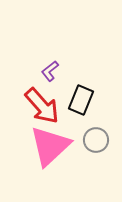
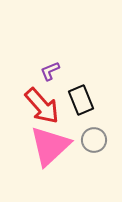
purple L-shape: rotated 15 degrees clockwise
black rectangle: rotated 44 degrees counterclockwise
gray circle: moved 2 px left
